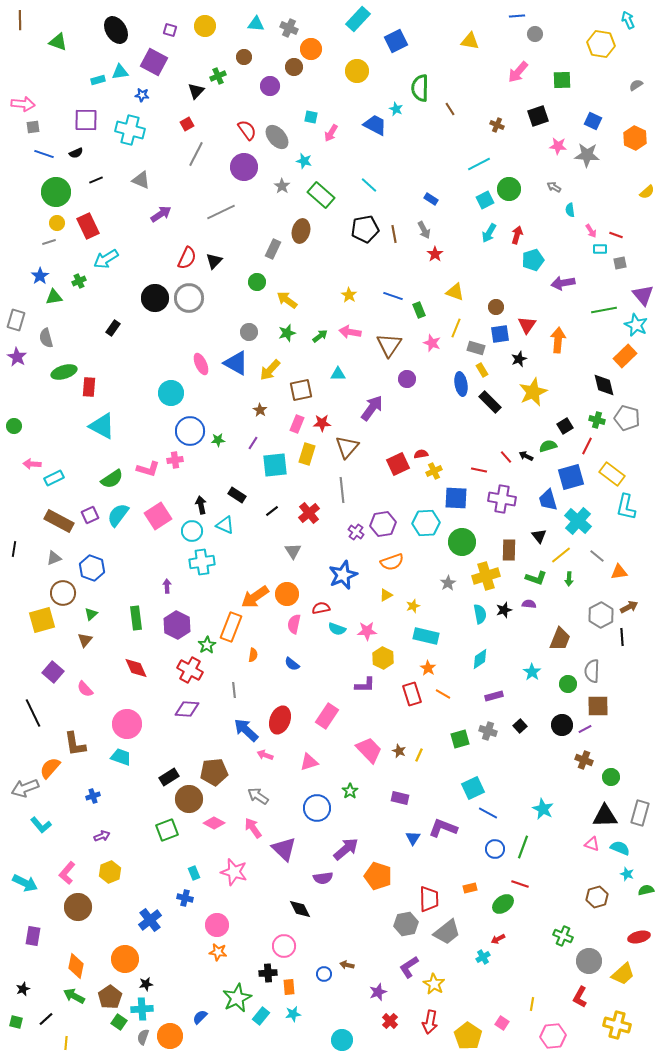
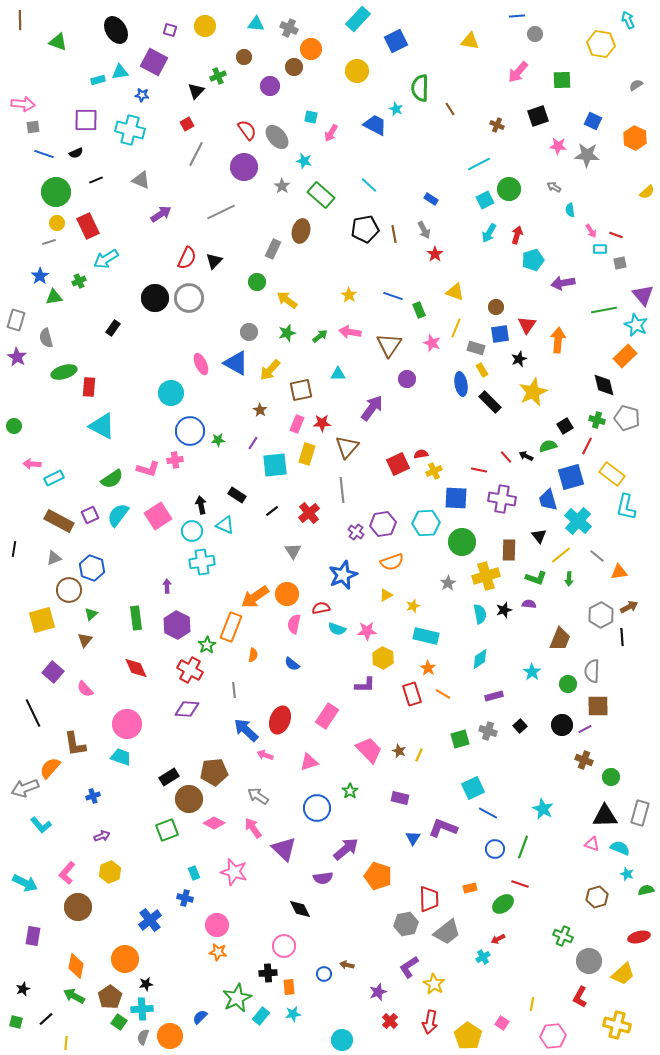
brown circle at (63, 593): moved 6 px right, 3 px up
